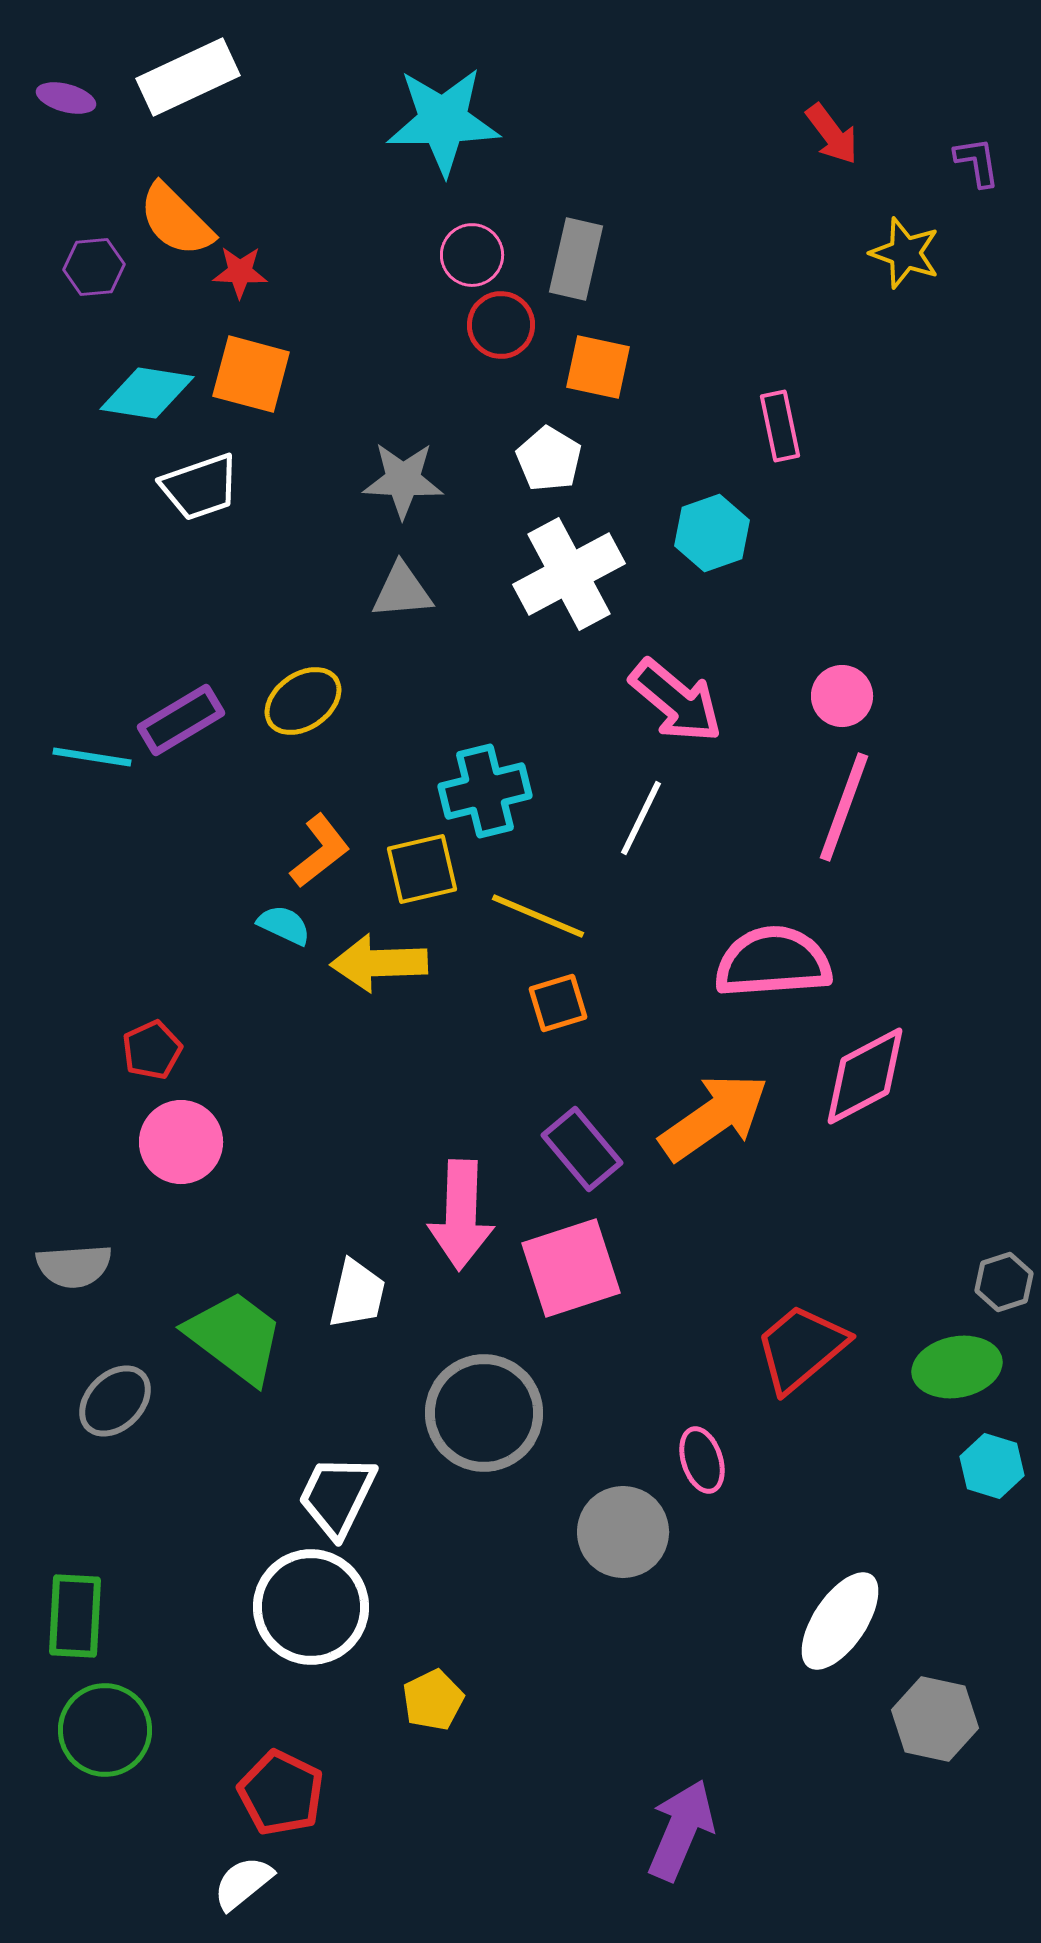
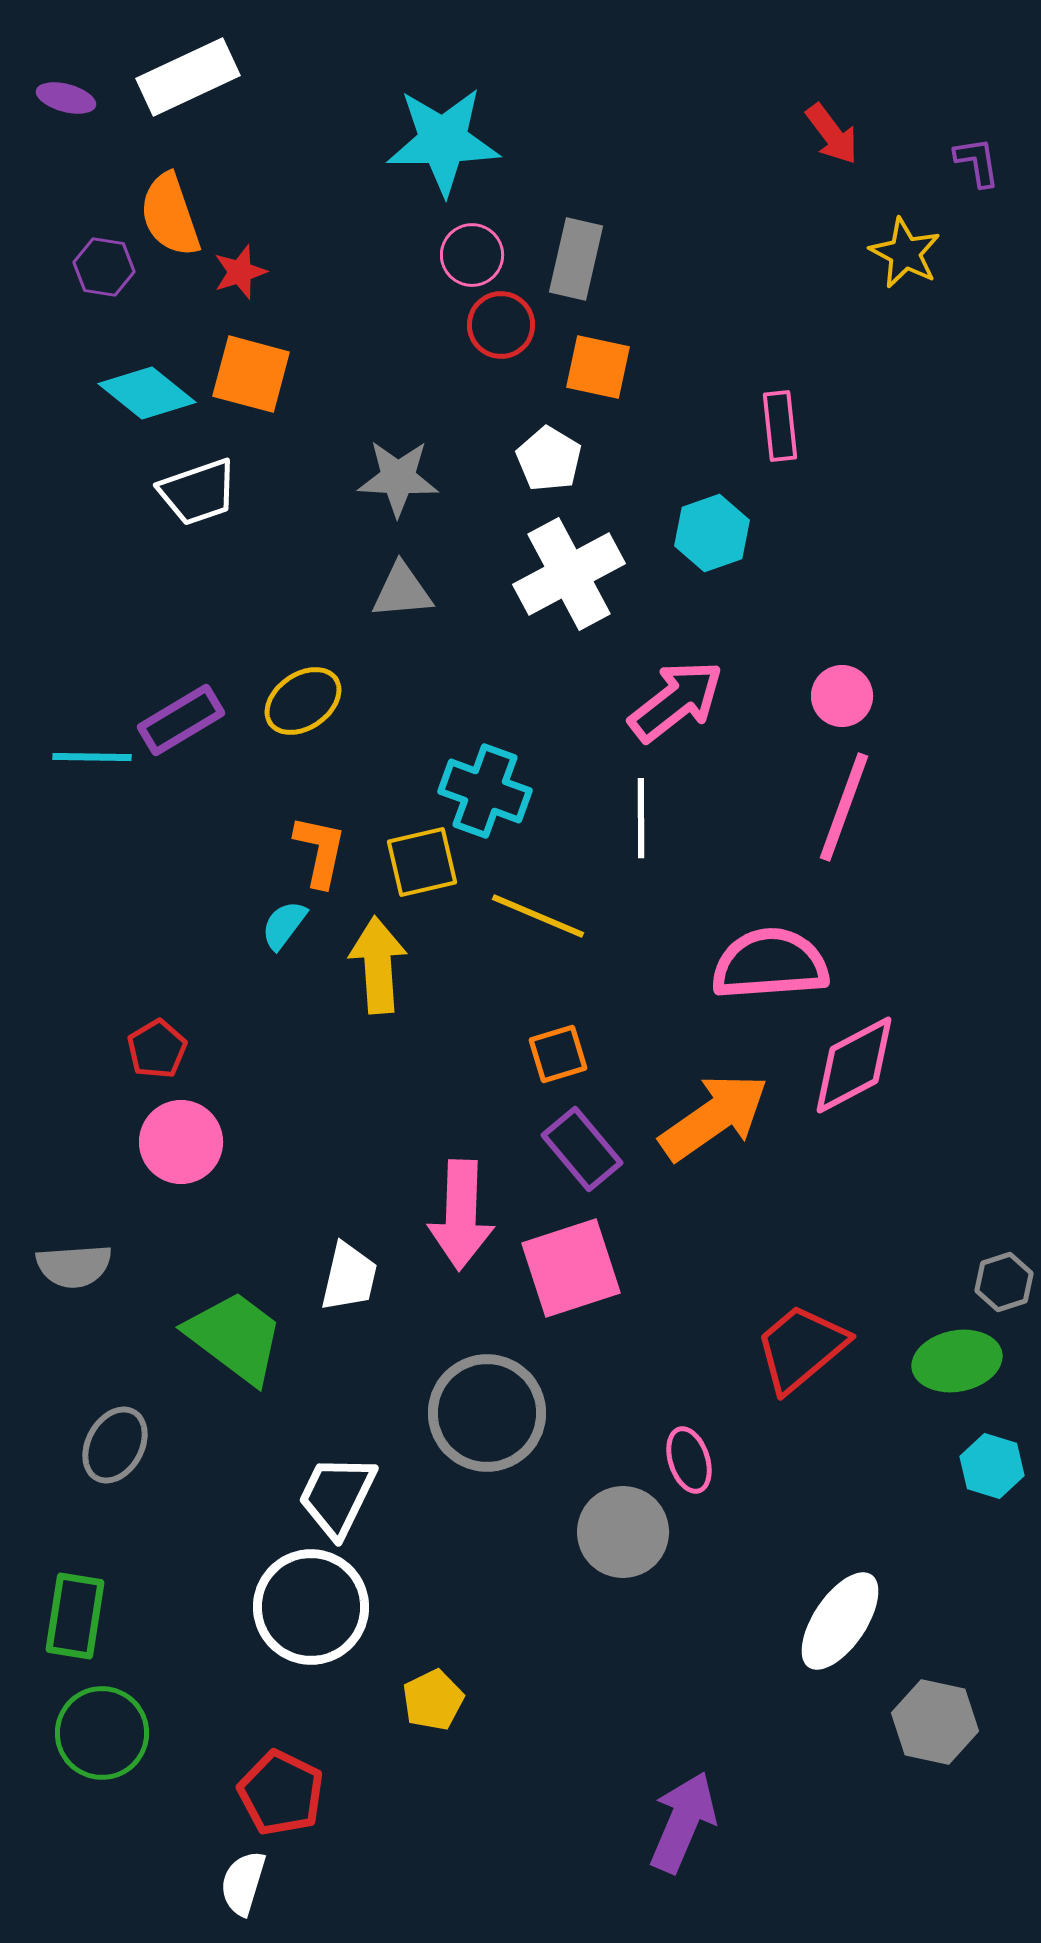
cyan star at (443, 121): moved 20 px down
orange semicircle at (176, 220): moved 6 px left, 5 px up; rotated 26 degrees clockwise
yellow star at (905, 253): rotated 8 degrees clockwise
purple hexagon at (94, 267): moved 10 px right; rotated 14 degrees clockwise
red star at (240, 272): rotated 20 degrees counterclockwise
cyan diamond at (147, 393): rotated 30 degrees clockwise
pink rectangle at (780, 426): rotated 6 degrees clockwise
gray star at (403, 480): moved 5 px left, 2 px up
white trapezoid at (200, 487): moved 2 px left, 5 px down
pink arrow at (676, 701): rotated 78 degrees counterclockwise
cyan line at (92, 757): rotated 8 degrees counterclockwise
cyan cross at (485, 791): rotated 34 degrees clockwise
white line at (641, 818): rotated 26 degrees counterclockwise
orange L-shape at (320, 851): rotated 40 degrees counterclockwise
yellow square at (422, 869): moved 7 px up
cyan semicircle at (284, 925): rotated 78 degrees counterclockwise
pink semicircle at (773, 962): moved 3 px left, 2 px down
yellow arrow at (379, 963): moved 1 px left, 2 px down; rotated 88 degrees clockwise
orange square at (558, 1003): moved 51 px down
red pentagon at (152, 1050): moved 5 px right, 1 px up; rotated 6 degrees counterclockwise
pink diamond at (865, 1076): moved 11 px left, 11 px up
white trapezoid at (357, 1294): moved 8 px left, 17 px up
green ellipse at (957, 1367): moved 6 px up
gray ellipse at (115, 1401): moved 44 px down; rotated 16 degrees counterclockwise
gray circle at (484, 1413): moved 3 px right
pink ellipse at (702, 1460): moved 13 px left
green rectangle at (75, 1616): rotated 6 degrees clockwise
gray hexagon at (935, 1719): moved 3 px down
green circle at (105, 1730): moved 3 px left, 3 px down
purple arrow at (681, 1830): moved 2 px right, 8 px up
white semicircle at (243, 1883): rotated 34 degrees counterclockwise
